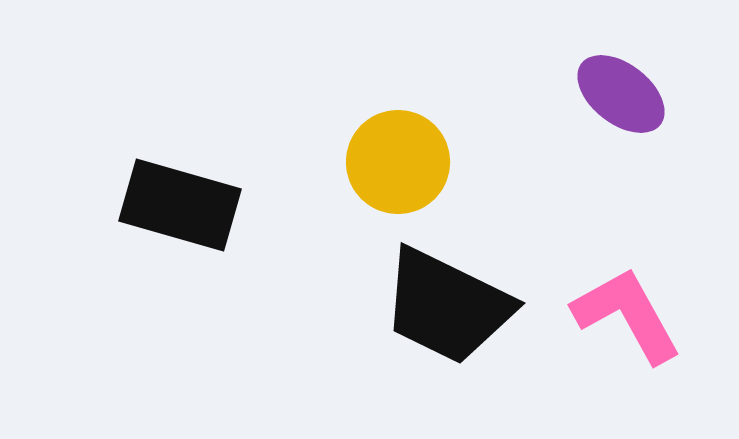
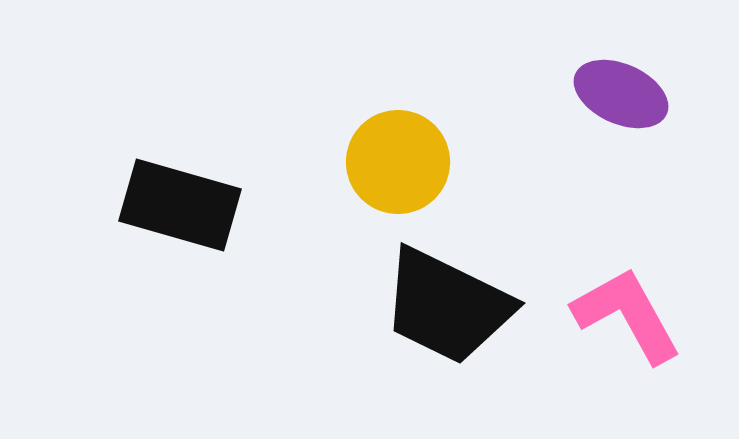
purple ellipse: rotated 14 degrees counterclockwise
